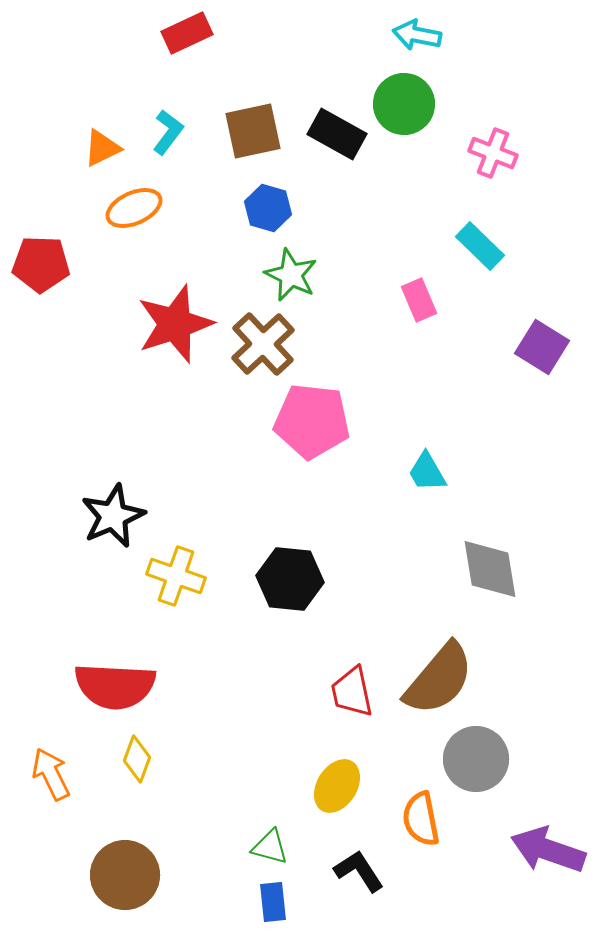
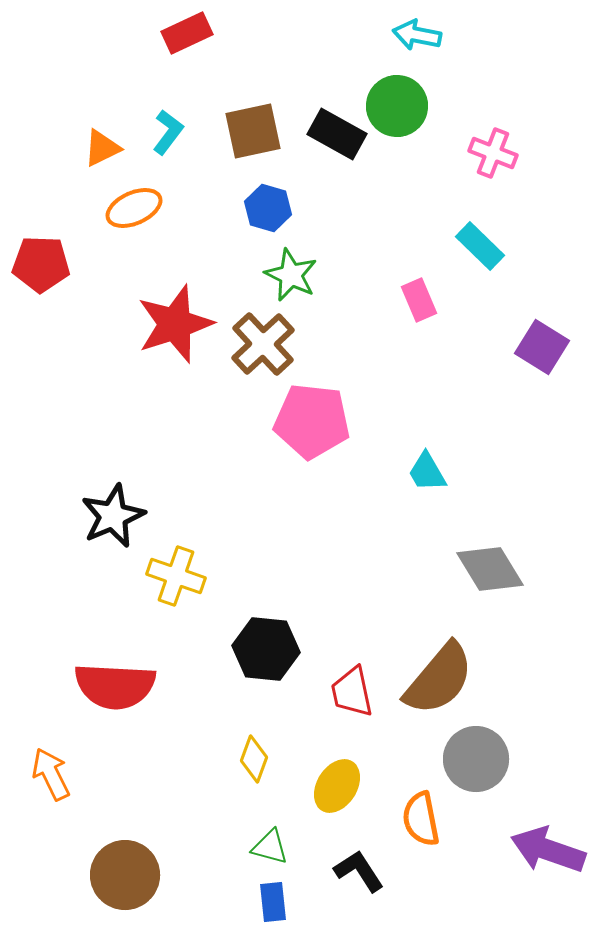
green circle: moved 7 px left, 2 px down
gray diamond: rotated 22 degrees counterclockwise
black hexagon: moved 24 px left, 70 px down
yellow diamond: moved 117 px right
